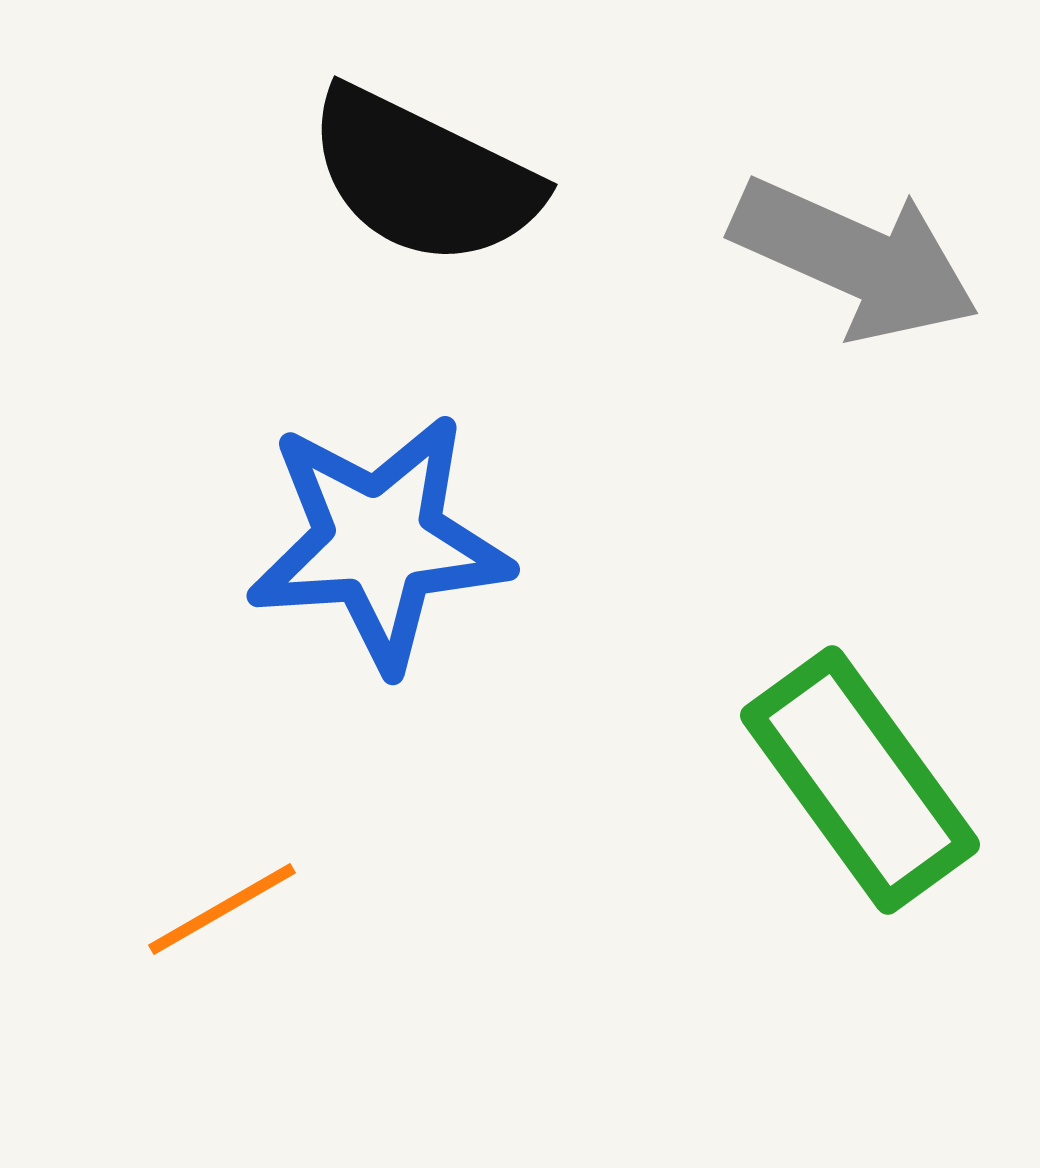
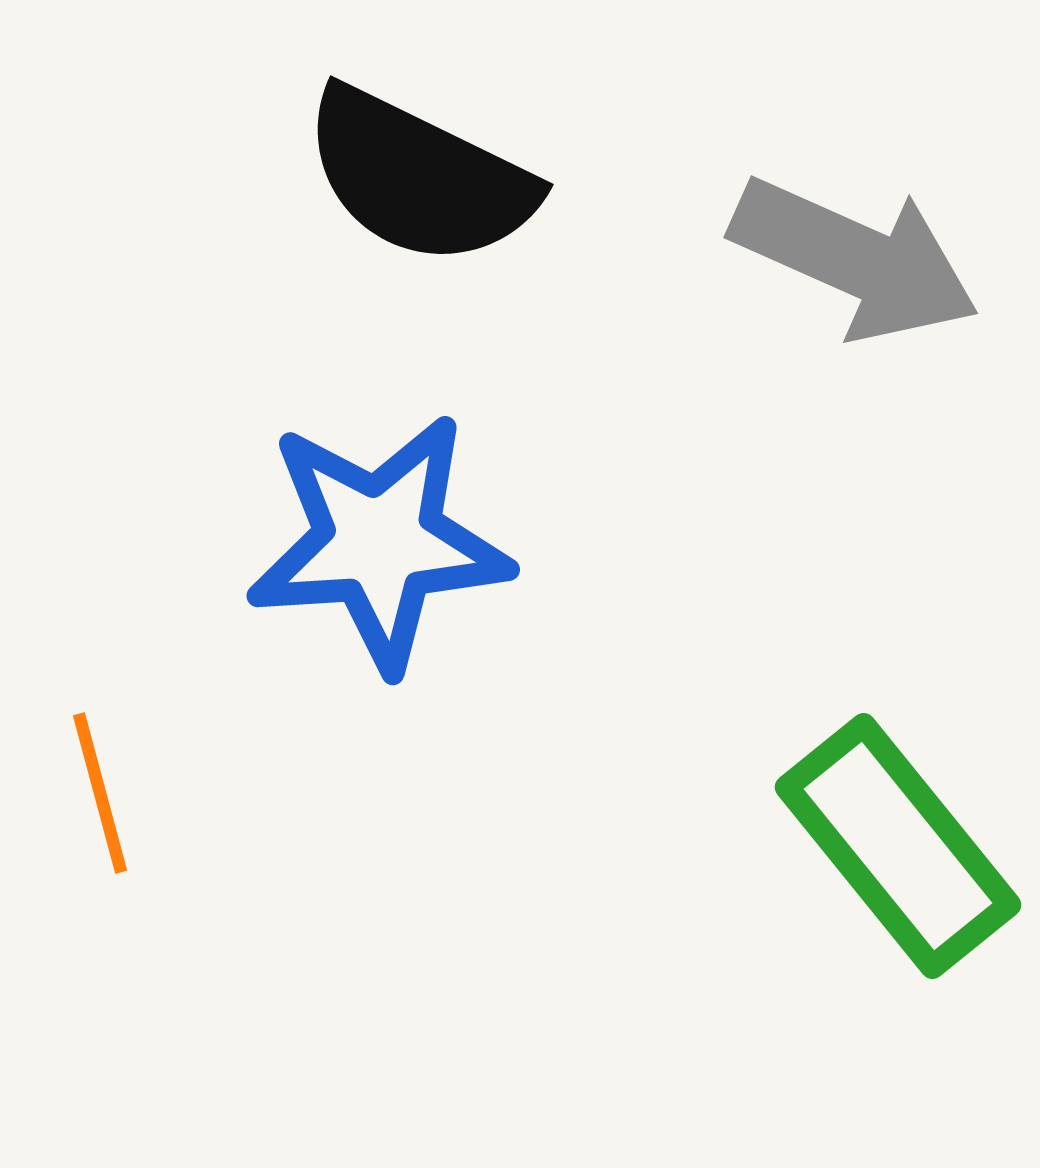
black semicircle: moved 4 px left
green rectangle: moved 38 px right, 66 px down; rotated 3 degrees counterclockwise
orange line: moved 122 px left, 116 px up; rotated 75 degrees counterclockwise
